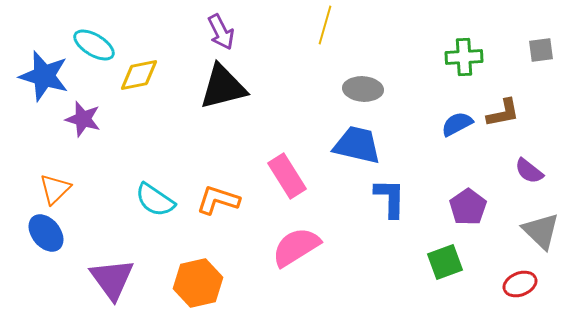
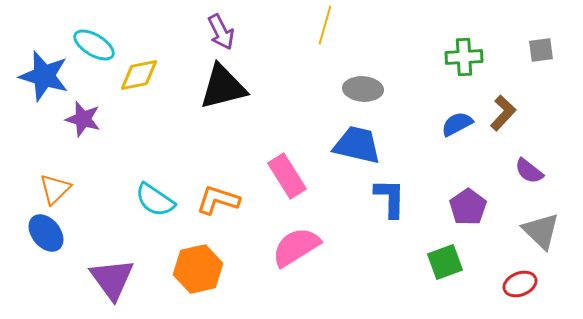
brown L-shape: rotated 36 degrees counterclockwise
orange hexagon: moved 14 px up
